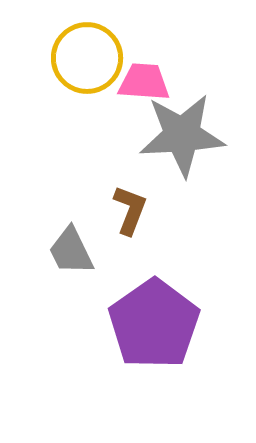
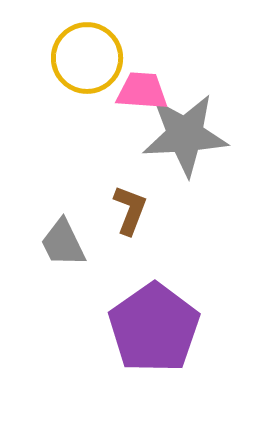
pink trapezoid: moved 2 px left, 9 px down
gray star: moved 3 px right
gray trapezoid: moved 8 px left, 8 px up
purple pentagon: moved 4 px down
